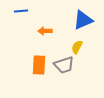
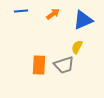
orange arrow: moved 8 px right, 17 px up; rotated 144 degrees clockwise
